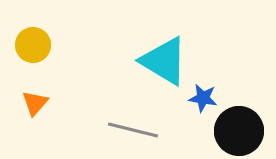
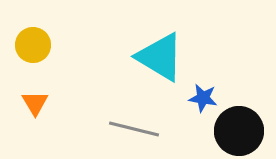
cyan triangle: moved 4 px left, 4 px up
orange triangle: rotated 12 degrees counterclockwise
gray line: moved 1 px right, 1 px up
